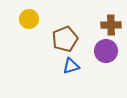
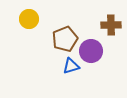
purple circle: moved 15 px left
